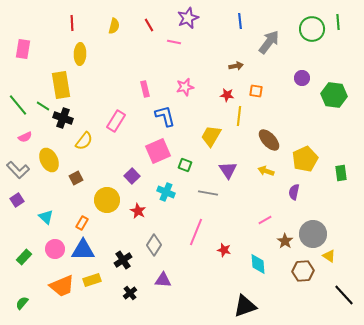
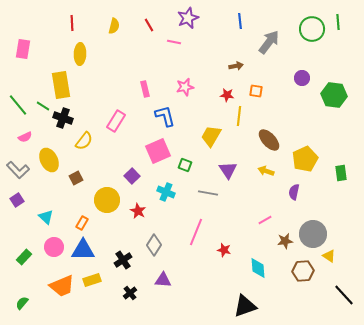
brown star at (285, 241): rotated 28 degrees clockwise
pink circle at (55, 249): moved 1 px left, 2 px up
cyan diamond at (258, 264): moved 4 px down
